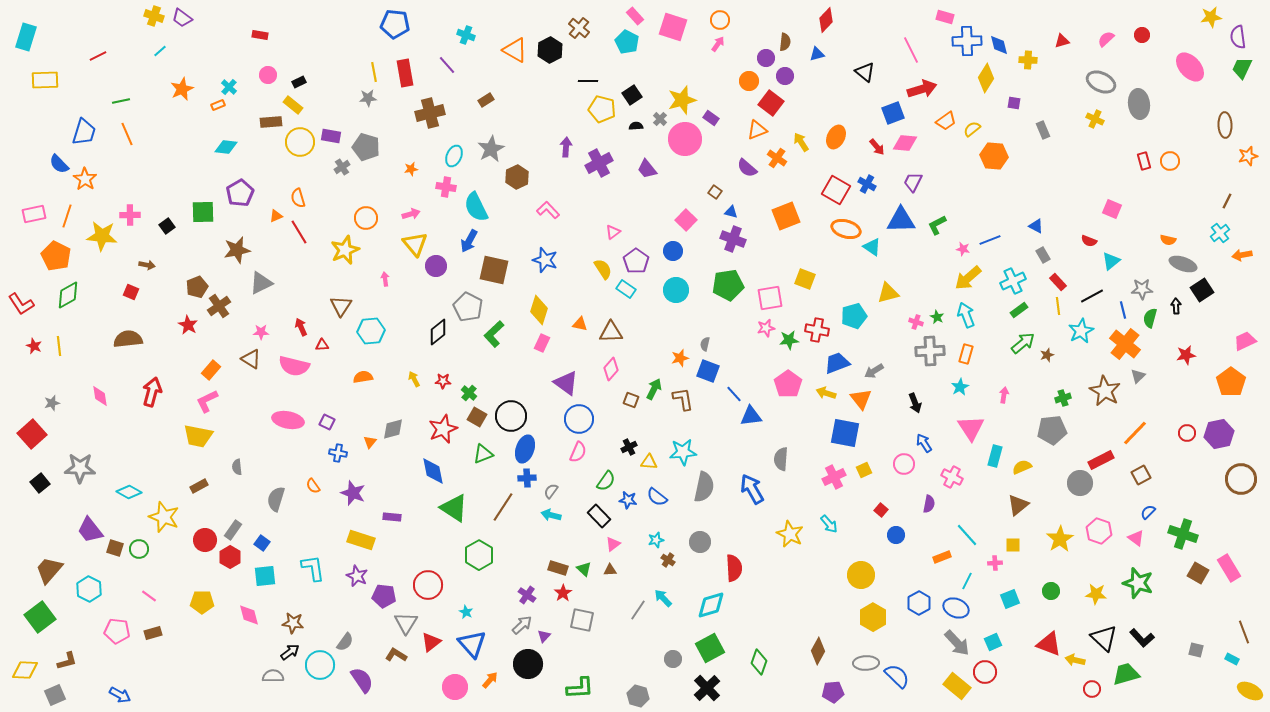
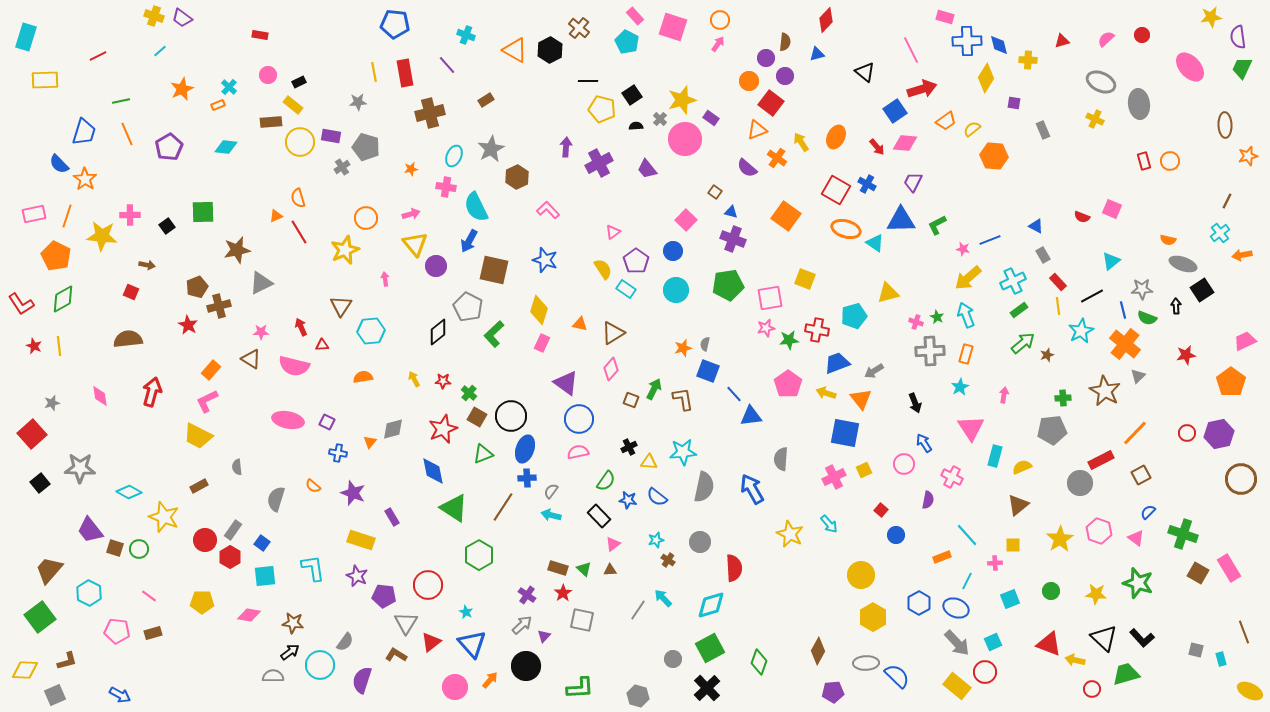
gray star at (368, 98): moved 10 px left, 4 px down
blue square at (893, 113): moved 2 px right, 2 px up; rotated 15 degrees counterclockwise
purple pentagon at (240, 193): moved 71 px left, 46 px up
orange square at (786, 216): rotated 32 degrees counterclockwise
red semicircle at (1089, 241): moved 7 px left, 24 px up
cyan triangle at (872, 247): moved 3 px right, 4 px up
green diamond at (68, 295): moved 5 px left, 4 px down
brown cross at (219, 306): rotated 20 degrees clockwise
green semicircle at (1150, 318): moved 3 px left; rotated 84 degrees counterclockwise
brown triangle at (611, 332): moved 2 px right, 1 px down; rotated 30 degrees counterclockwise
orange star at (680, 358): moved 3 px right, 10 px up
green cross at (1063, 398): rotated 14 degrees clockwise
yellow trapezoid at (198, 436): rotated 16 degrees clockwise
pink semicircle at (578, 452): rotated 125 degrees counterclockwise
orange semicircle at (313, 486): rotated 14 degrees counterclockwise
purple semicircle at (929, 504): moved 1 px left, 4 px up
purple rectangle at (392, 517): rotated 54 degrees clockwise
cyan hexagon at (89, 589): moved 4 px down
pink diamond at (249, 615): rotated 65 degrees counterclockwise
cyan rectangle at (1232, 659): moved 11 px left; rotated 48 degrees clockwise
black circle at (528, 664): moved 2 px left, 2 px down
purple semicircle at (362, 680): rotated 128 degrees counterclockwise
